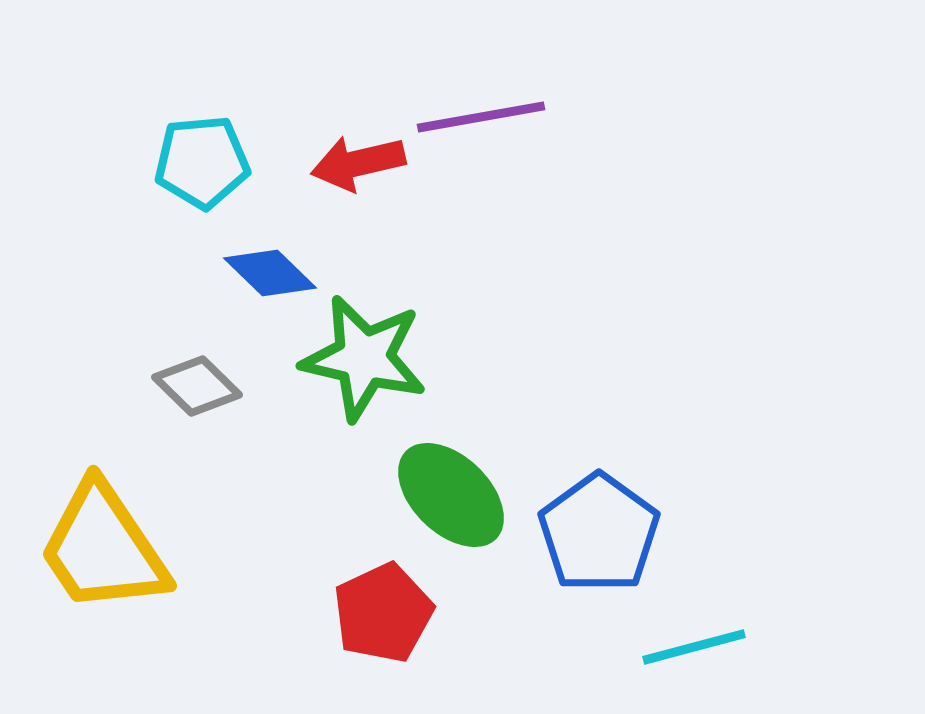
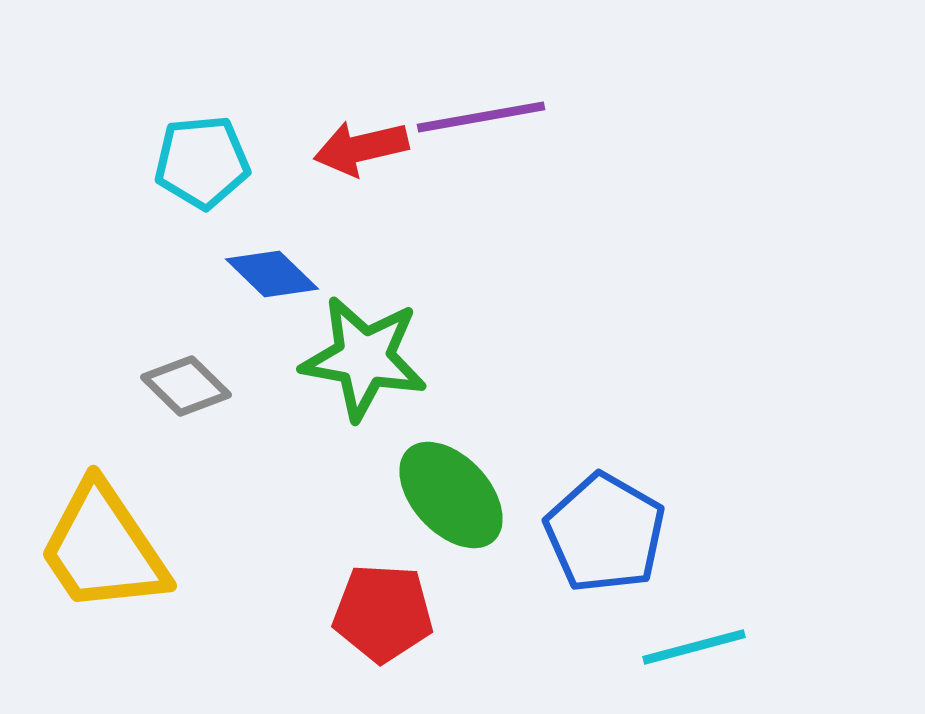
red arrow: moved 3 px right, 15 px up
blue diamond: moved 2 px right, 1 px down
green star: rotated 3 degrees counterclockwise
gray diamond: moved 11 px left
green ellipse: rotated 3 degrees clockwise
blue pentagon: moved 6 px right; rotated 6 degrees counterclockwise
red pentagon: rotated 28 degrees clockwise
